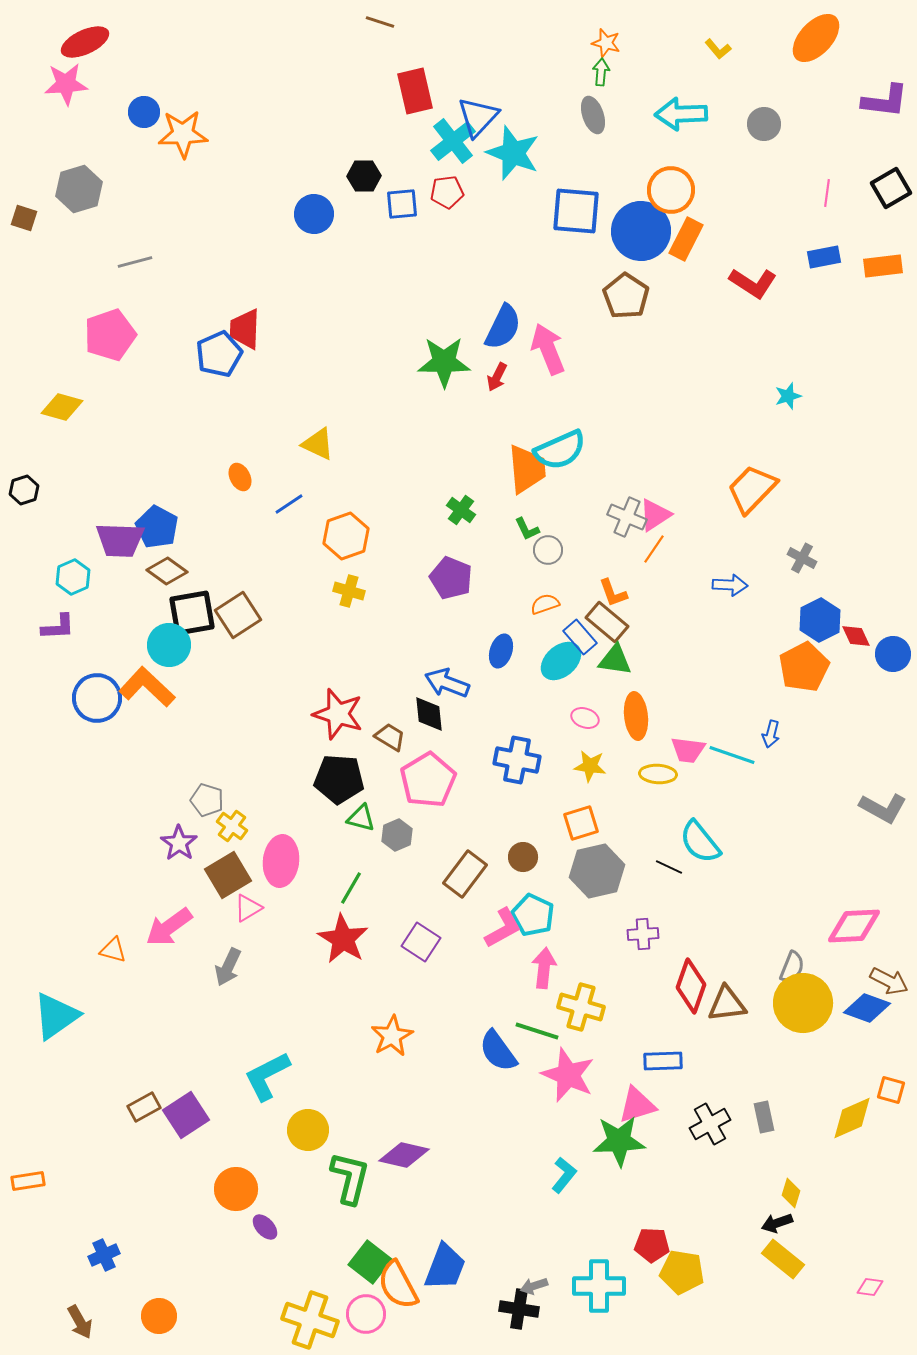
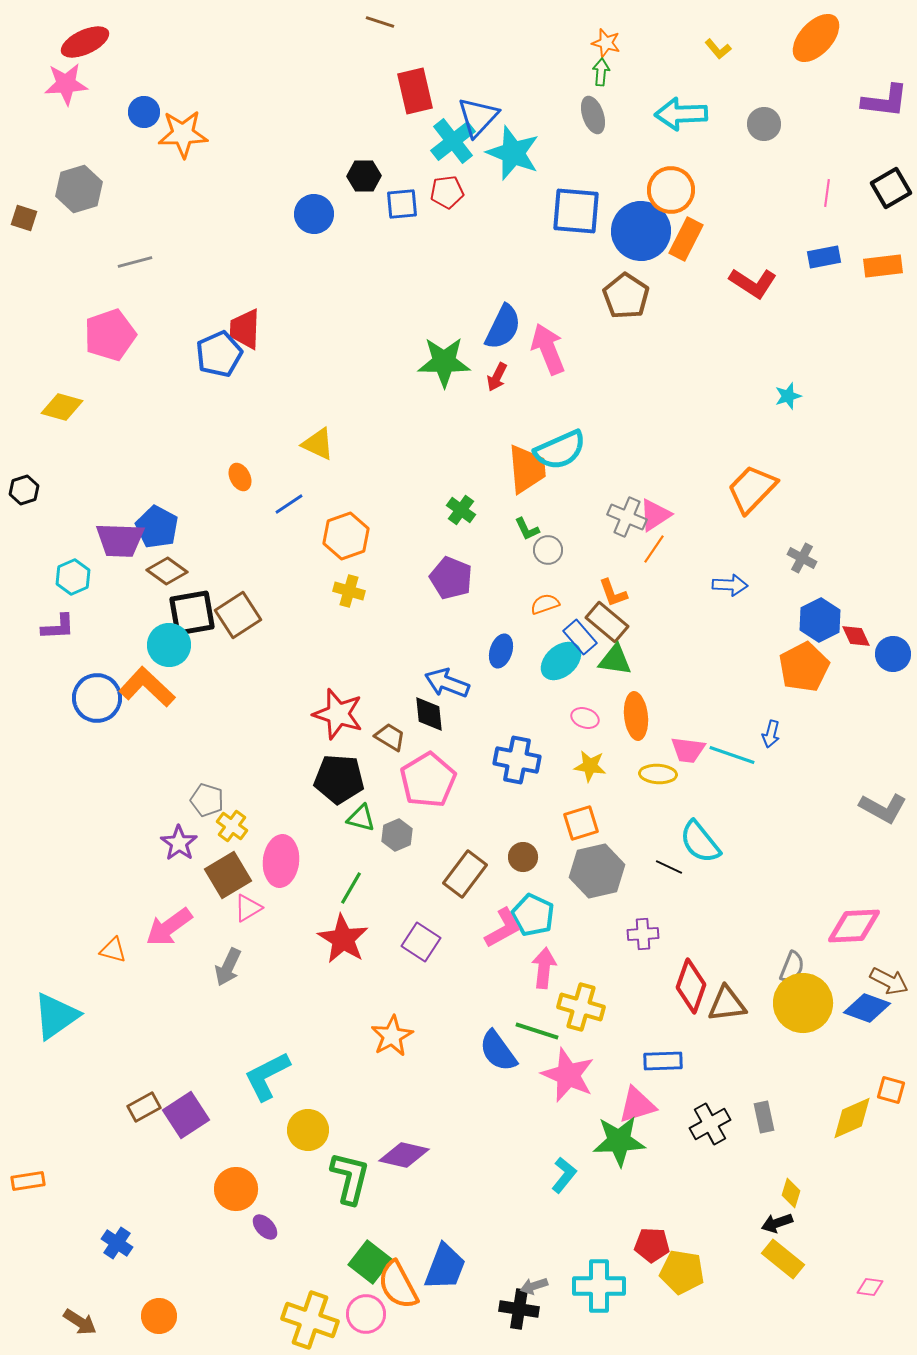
blue cross at (104, 1255): moved 13 px right, 12 px up; rotated 32 degrees counterclockwise
brown arrow at (80, 1322): rotated 28 degrees counterclockwise
